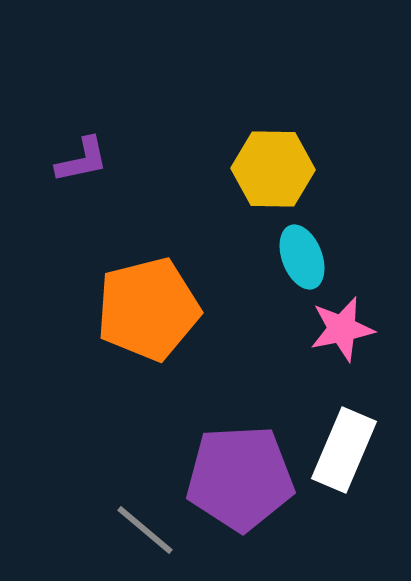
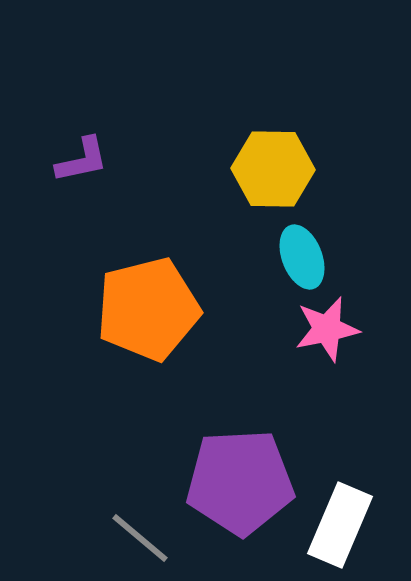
pink star: moved 15 px left
white rectangle: moved 4 px left, 75 px down
purple pentagon: moved 4 px down
gray line: moved 5 px left, 8 px down
